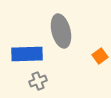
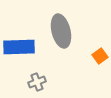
blue rectangle: moved 8 px left, 7 px up
gray cross: moved 1 px left, 1 px down
